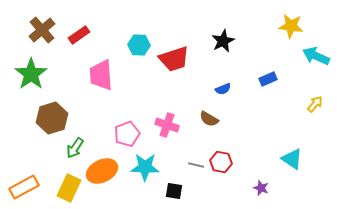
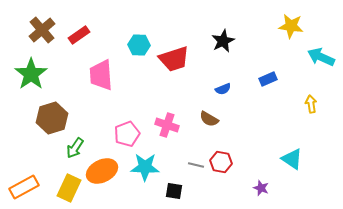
cyan arrow: moved 5 px right, 1 px down
yellow arrow: moved 4 px left; rotated 48 degrees counterclockwise
